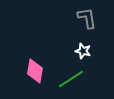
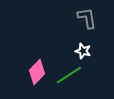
pink diamond: moved 2 px right, 1 px down; rotated 35 degrees clockwise
green line: moved 2 px left, 4 px up
